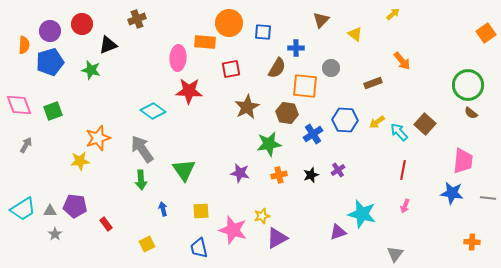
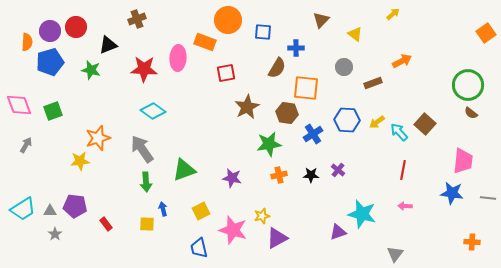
orange circle at (229, 23): moved 1 px left, 3 px up
red circle at (82, 24): moved 6 px left, 3 px down
orange rectangle at (205, 42): rotated 15 degrees clockwise
orange semicircle at (24, 45): moved 3 px right, 3 px up
orange arrow at (402, 61): rotated 78 degrees counterclockwise
gray circle at (331, 68): moved 13 px right, 1 px up
red square at (231, 69): moved 5 px left, 4 px down
orange square at (305, 86): moved 1 px right, 2 px down
red star at (189, 91): moved 45 px left, 22 px up
blue hexagon at (345, 120): moved 2 px right
green triangle at (184, 170): rotated 45 degrees clockwise
purple cross at (338, 170): rotated 16 degrees counterclockwise
purple star at (240, 173): moved 8 px left, 5 px down
black star at (311, 175): rotated 21 degrees clockwise
green arrow at (141, 180): moved 5 px right, 2 px down
pink arrow at (405, 206): rotated 72 degrees clockwise
yellow square at (201, 211): rotated 24 degrees counterclockwise
yellow square at (147, 244): moved 20 px up; rotated 28 degrees clockwise
